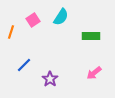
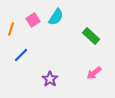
cyan semicircle: moved 5 px left
orange line: moved 3 px up
green rectangle: rotated 42 degrees clockwise
blue line: moved 3 px left, 10 px up
